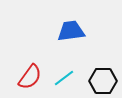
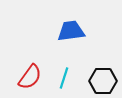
cyan line: rotated 35 degrees counterclockwise
